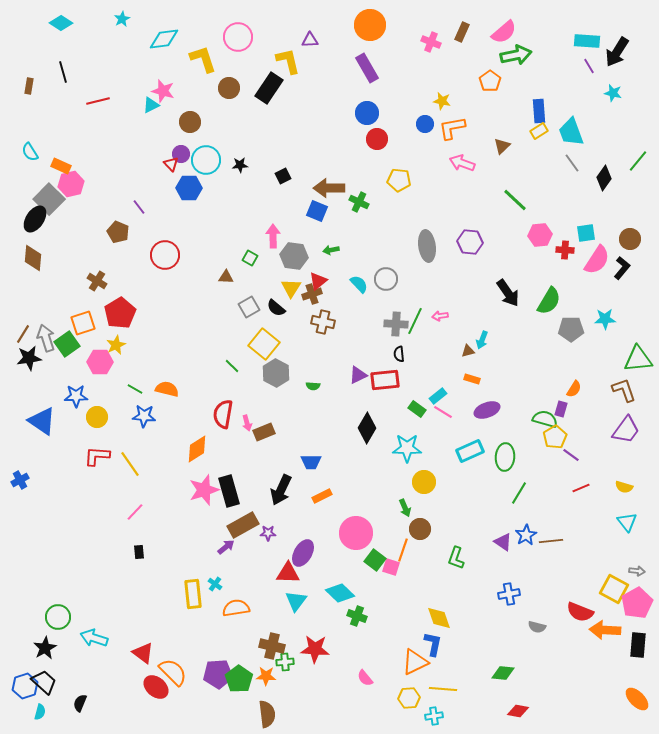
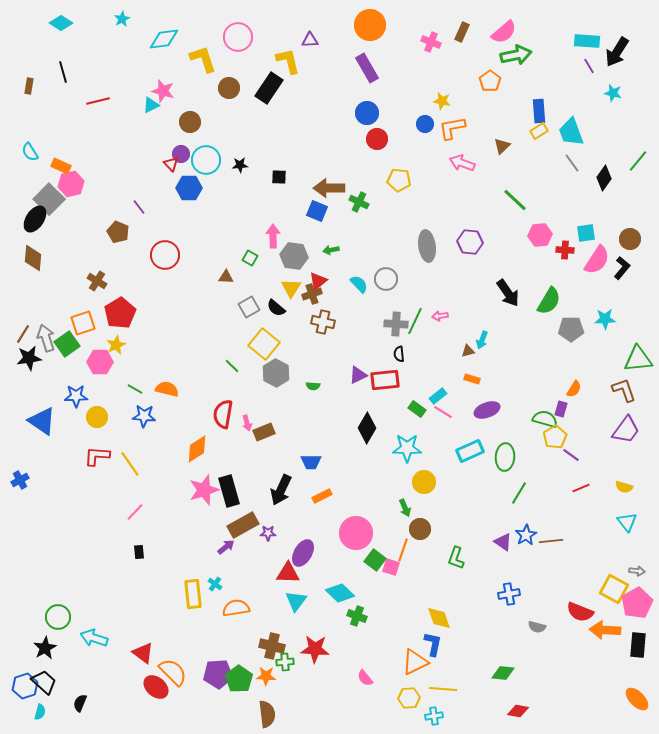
black square at (283, 176): moved 4 px left, 1 px down; rotated 28 degrees clockwise
